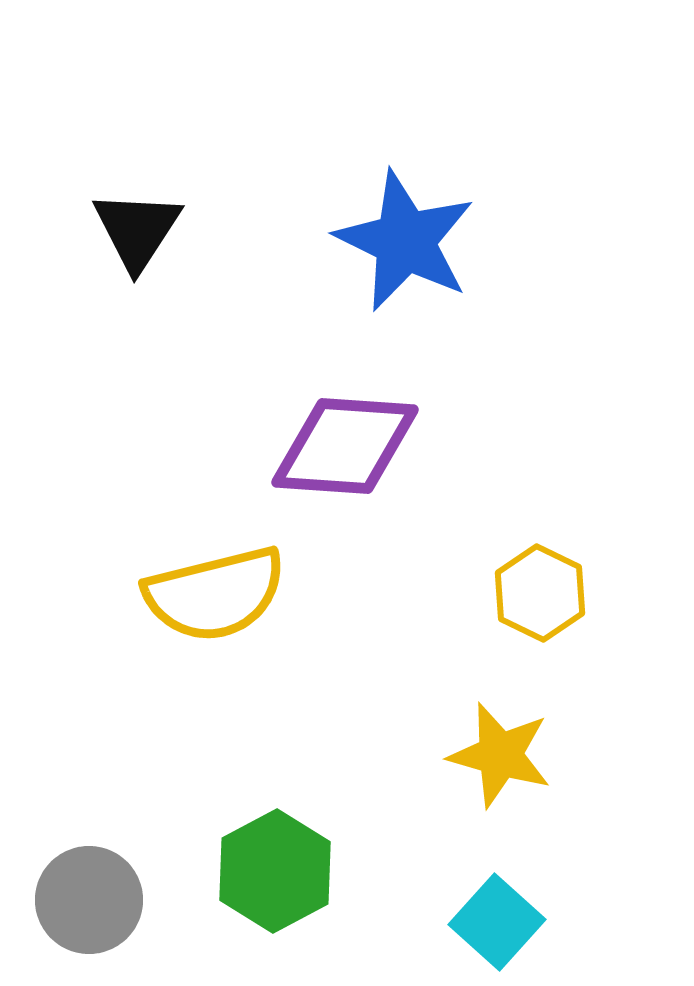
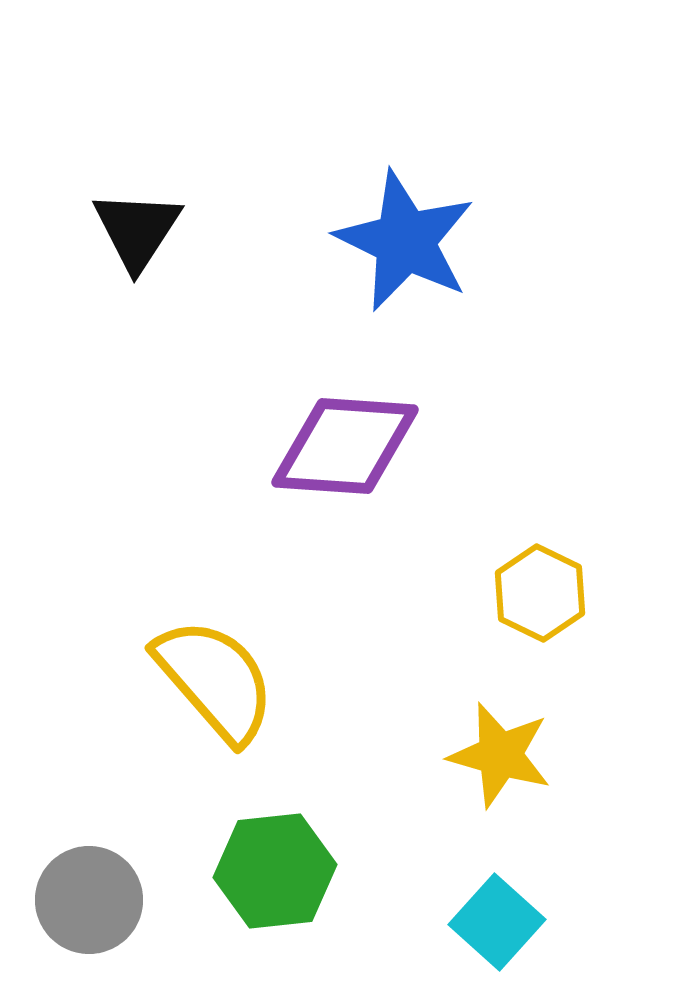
yellow semicircle: moved 86 px down; rotated 117 degrees counterclockwise
green hexagon: rotated 22 degrees clockwise
